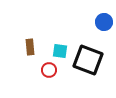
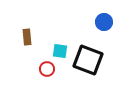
brown rectangle: moved 3 px left, 10 px up
red circle: moved 2 px left, 1 px up
